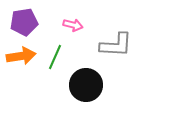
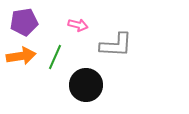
pink arrow: moved 5 px right
